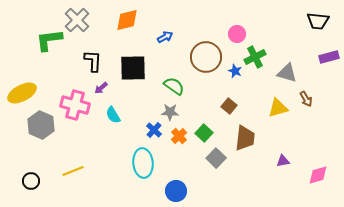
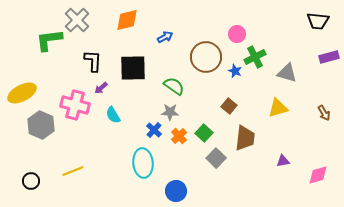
brown arrow: moved 18 px right, 14 px down
